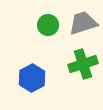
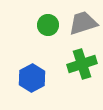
green cross: moved 1 px left
